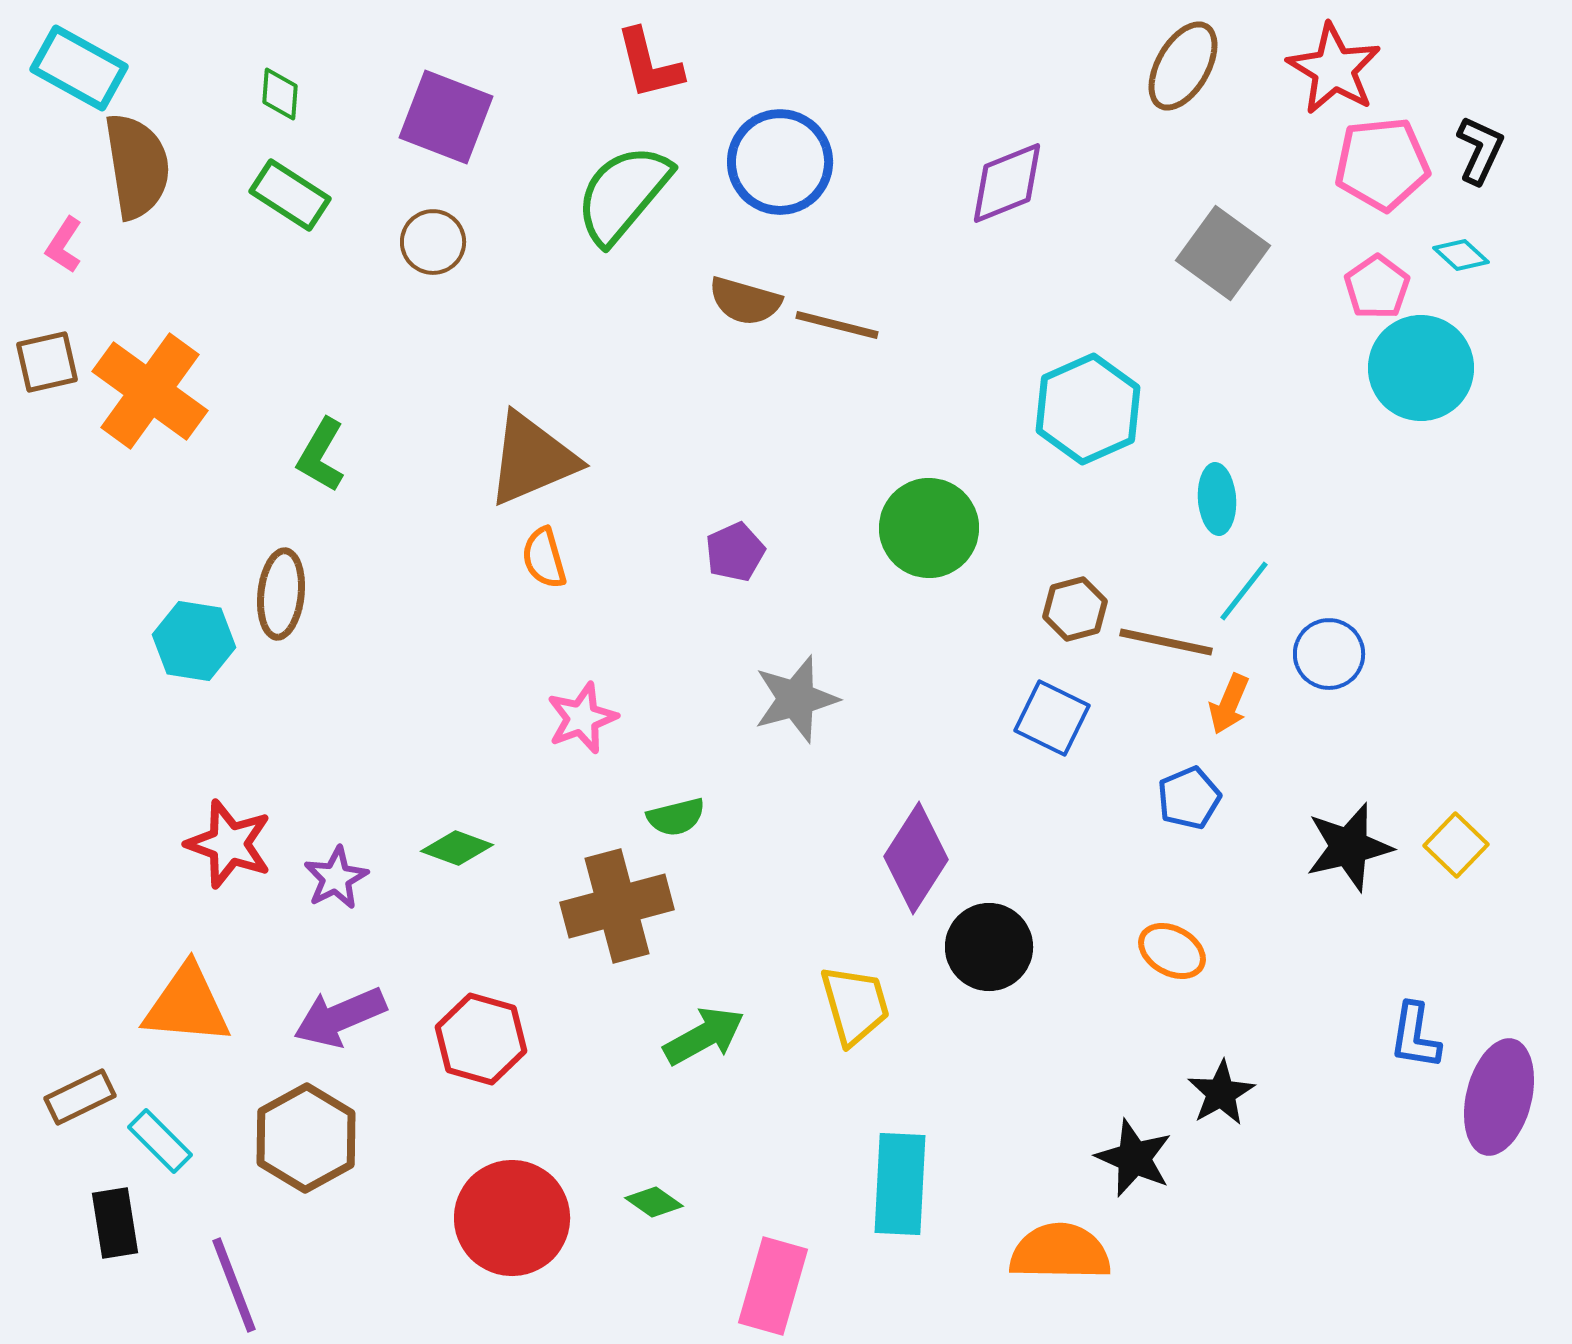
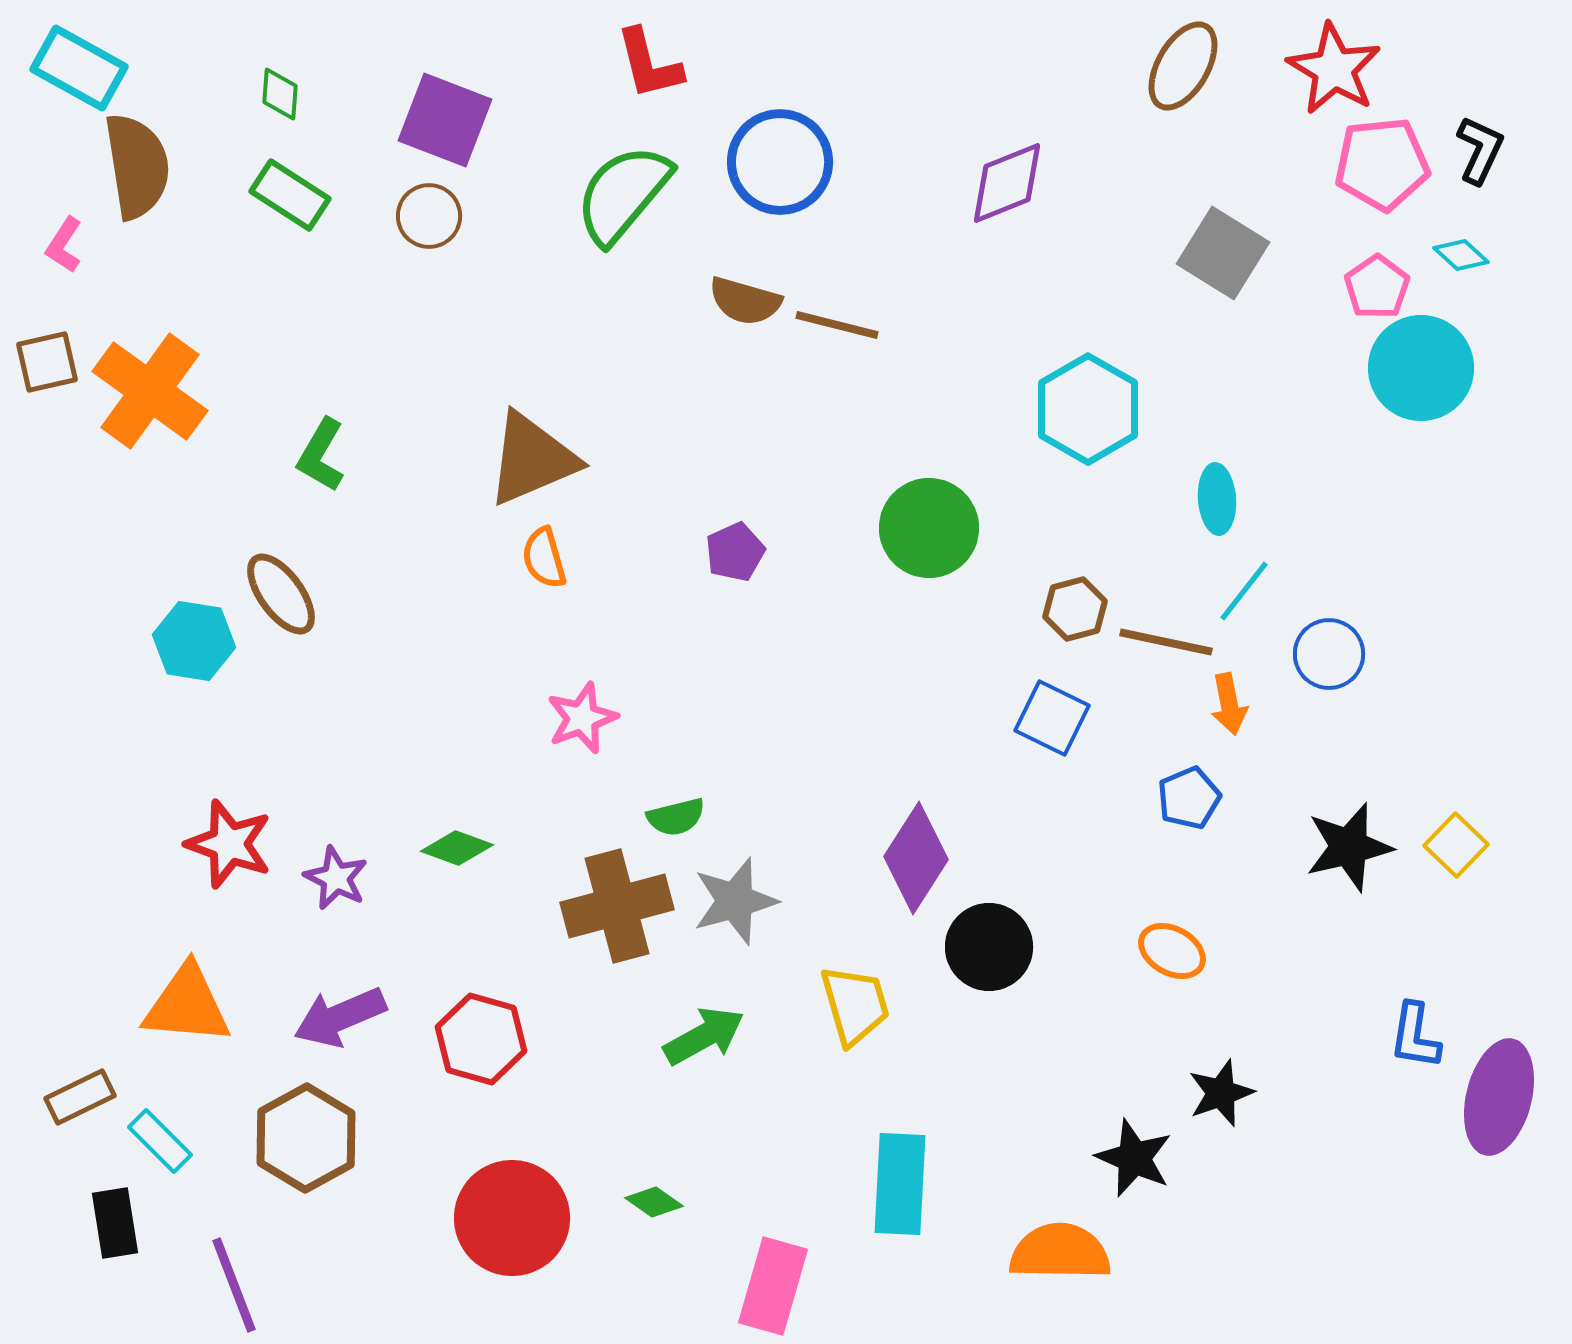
purple square at (446, 117): moved 1 px left, 3 px down
brown circle at (433, 242): moved 4 px left, 26 px up
gray square at (1223, 253): rotated 4 degrees counterclockwise
cyan hexagon at (1088, 409): rotated 6 degrees counterclockwise
brown ellipse at (281, 594): rotated 42 degrees counterclockwise
gray star at (796, 699): moved 61 px left, 202 px down
orange arrow at (1229, 704): rotated 34 degrees counterclockwise
purple star at (336, 878): rotated 18 degrees counterclockwise
black star at (1221, 1093): rotated 10 degrees clockwise
